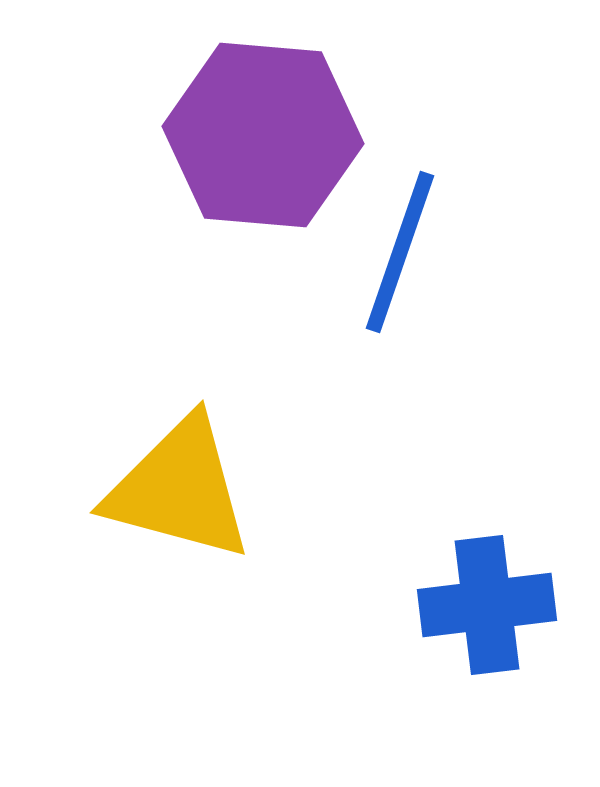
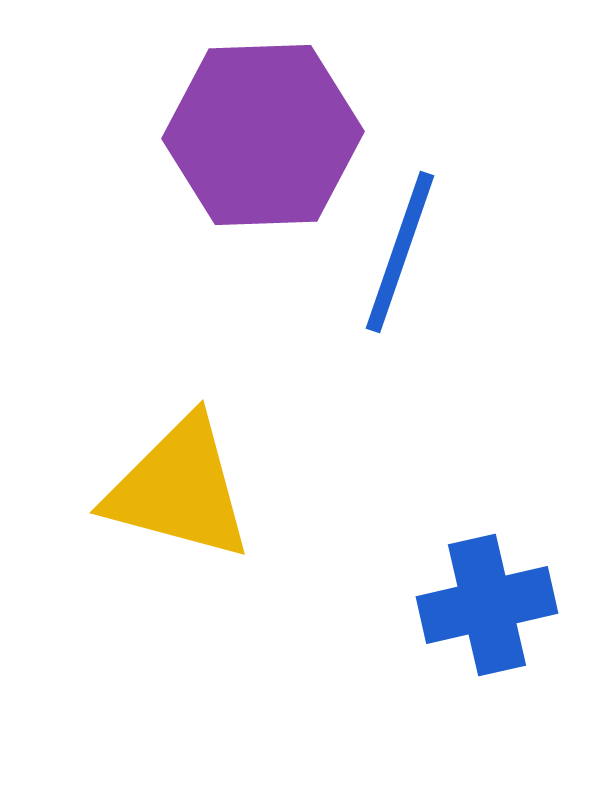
purple hexagon: rotated 7 degrees counterclockwise
blue cross: rotated 6 degrees counterclockwise
